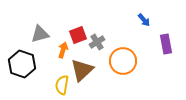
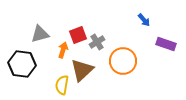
purple rectangle: rotated 60 degrees counterclockwise
black hexagon: rotated 12 degrees counterclockwise
